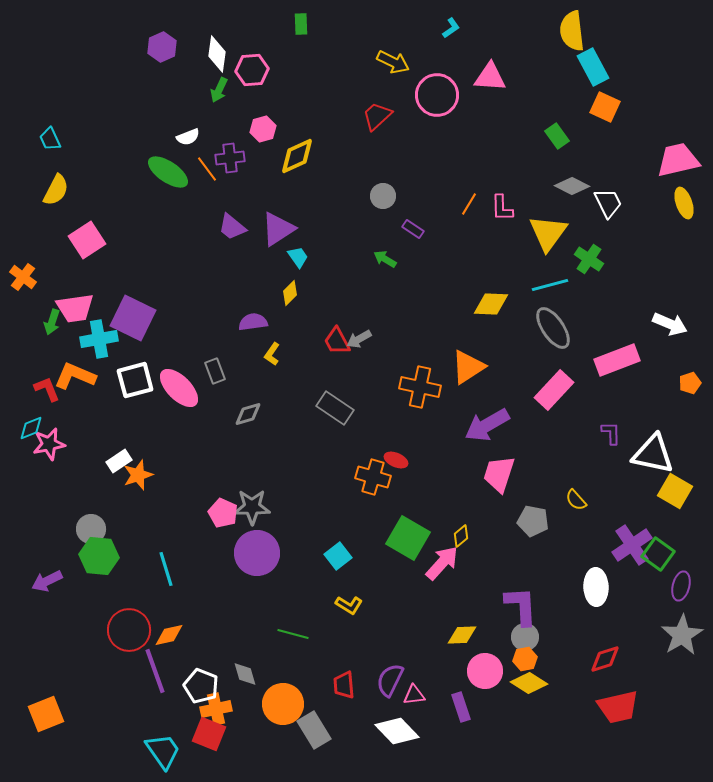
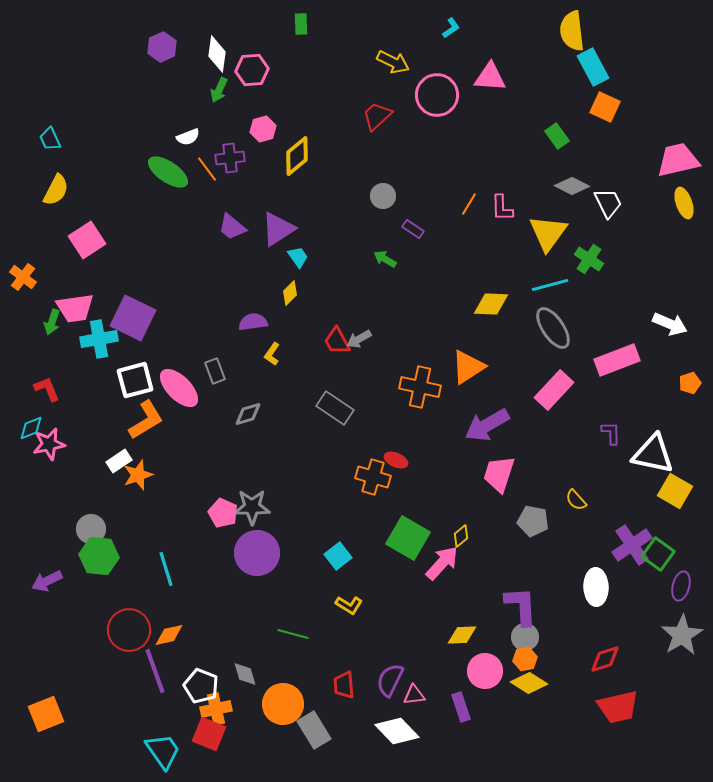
yellow diamond at (297, 156): rotated 15 degrees counterclockwise
orange L-shape at (75, 376): moved 71 px right, 44 px down; rotated 126 degrees clockwise
